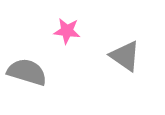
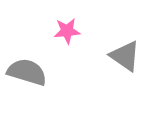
pink star: rotated 12 degrees counterclockwise
